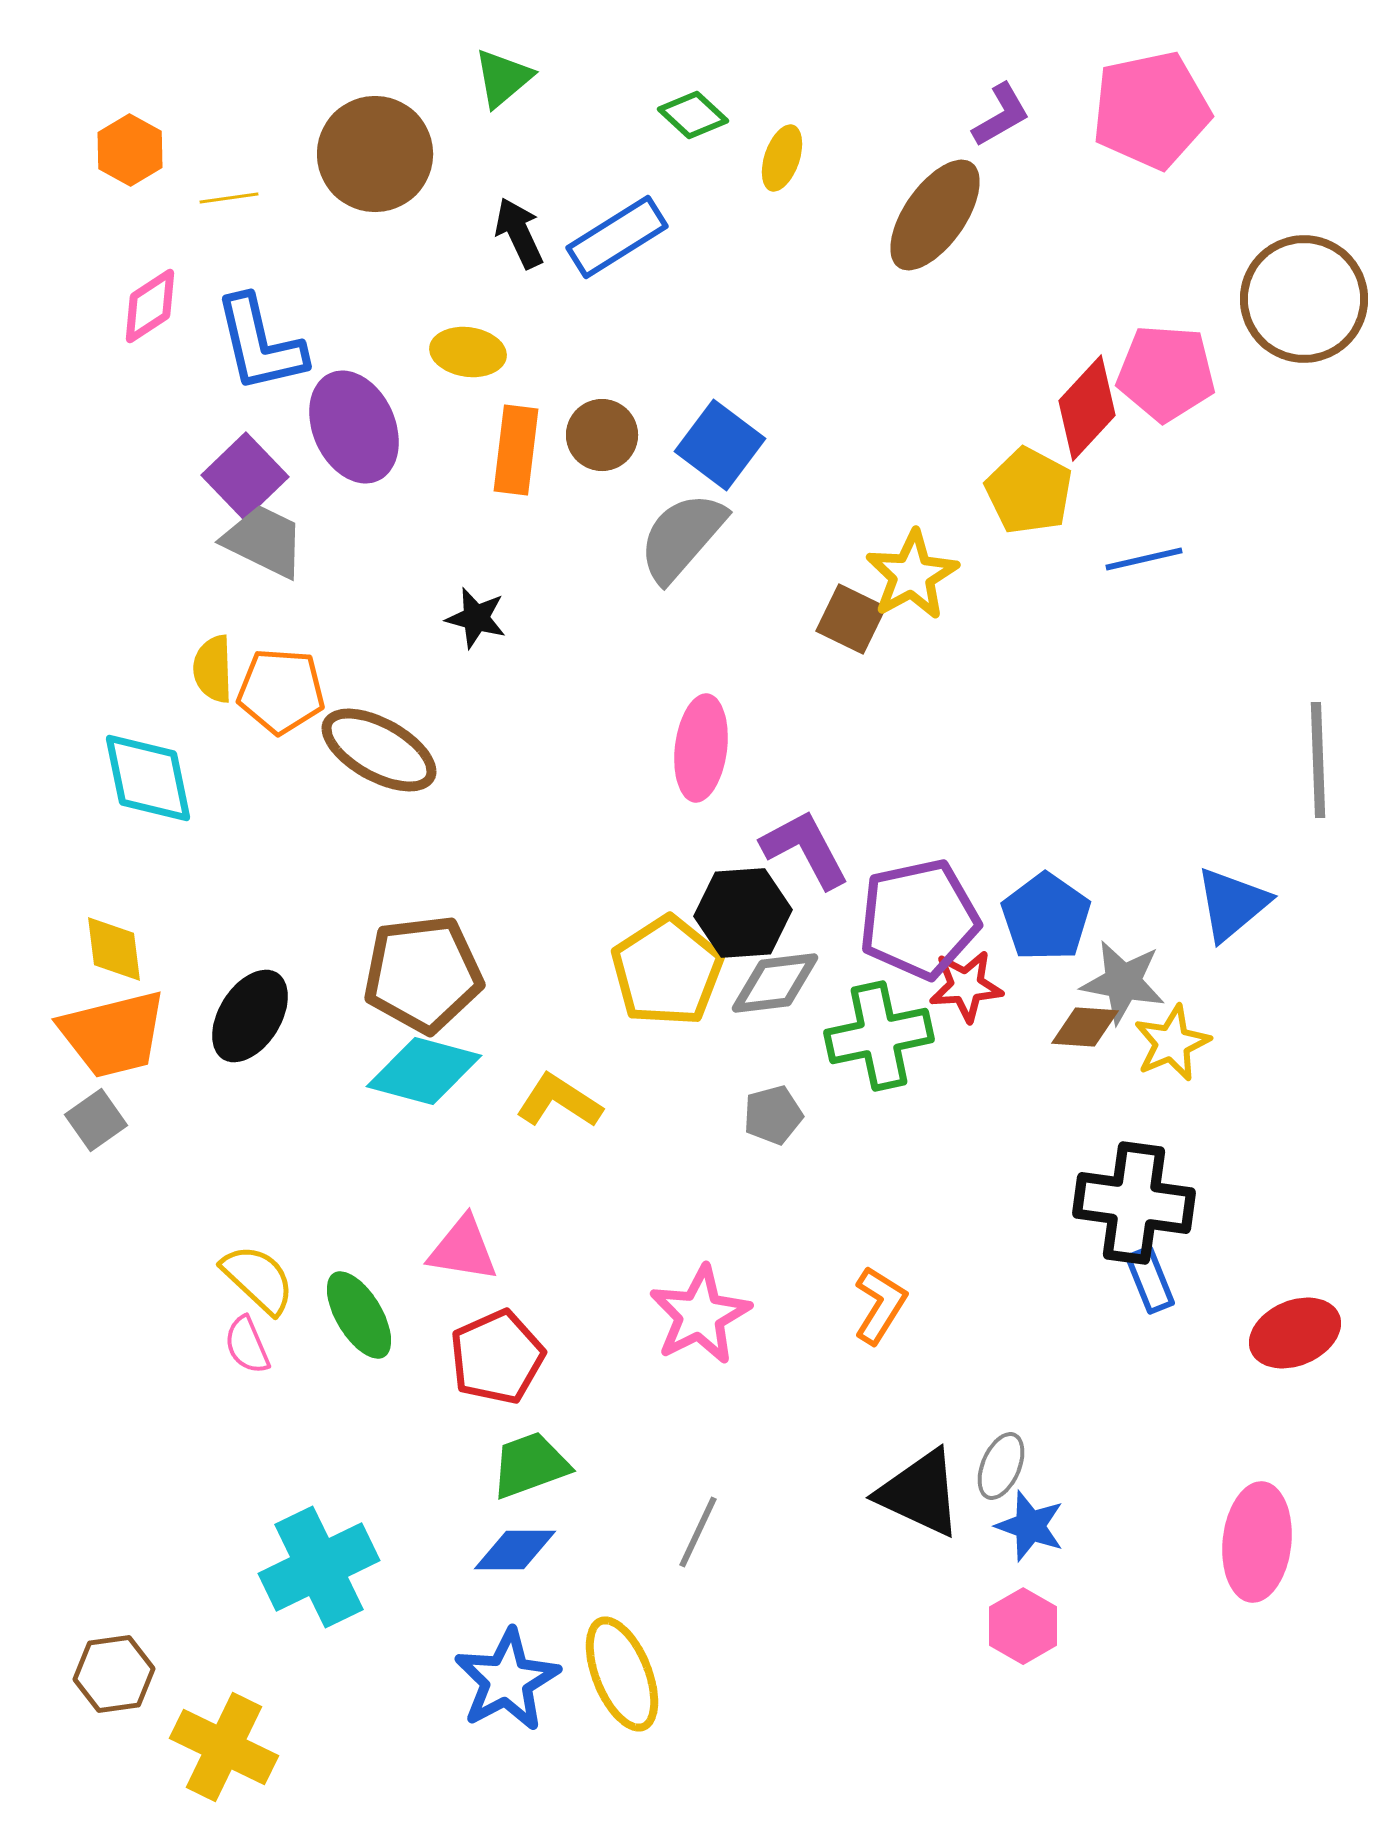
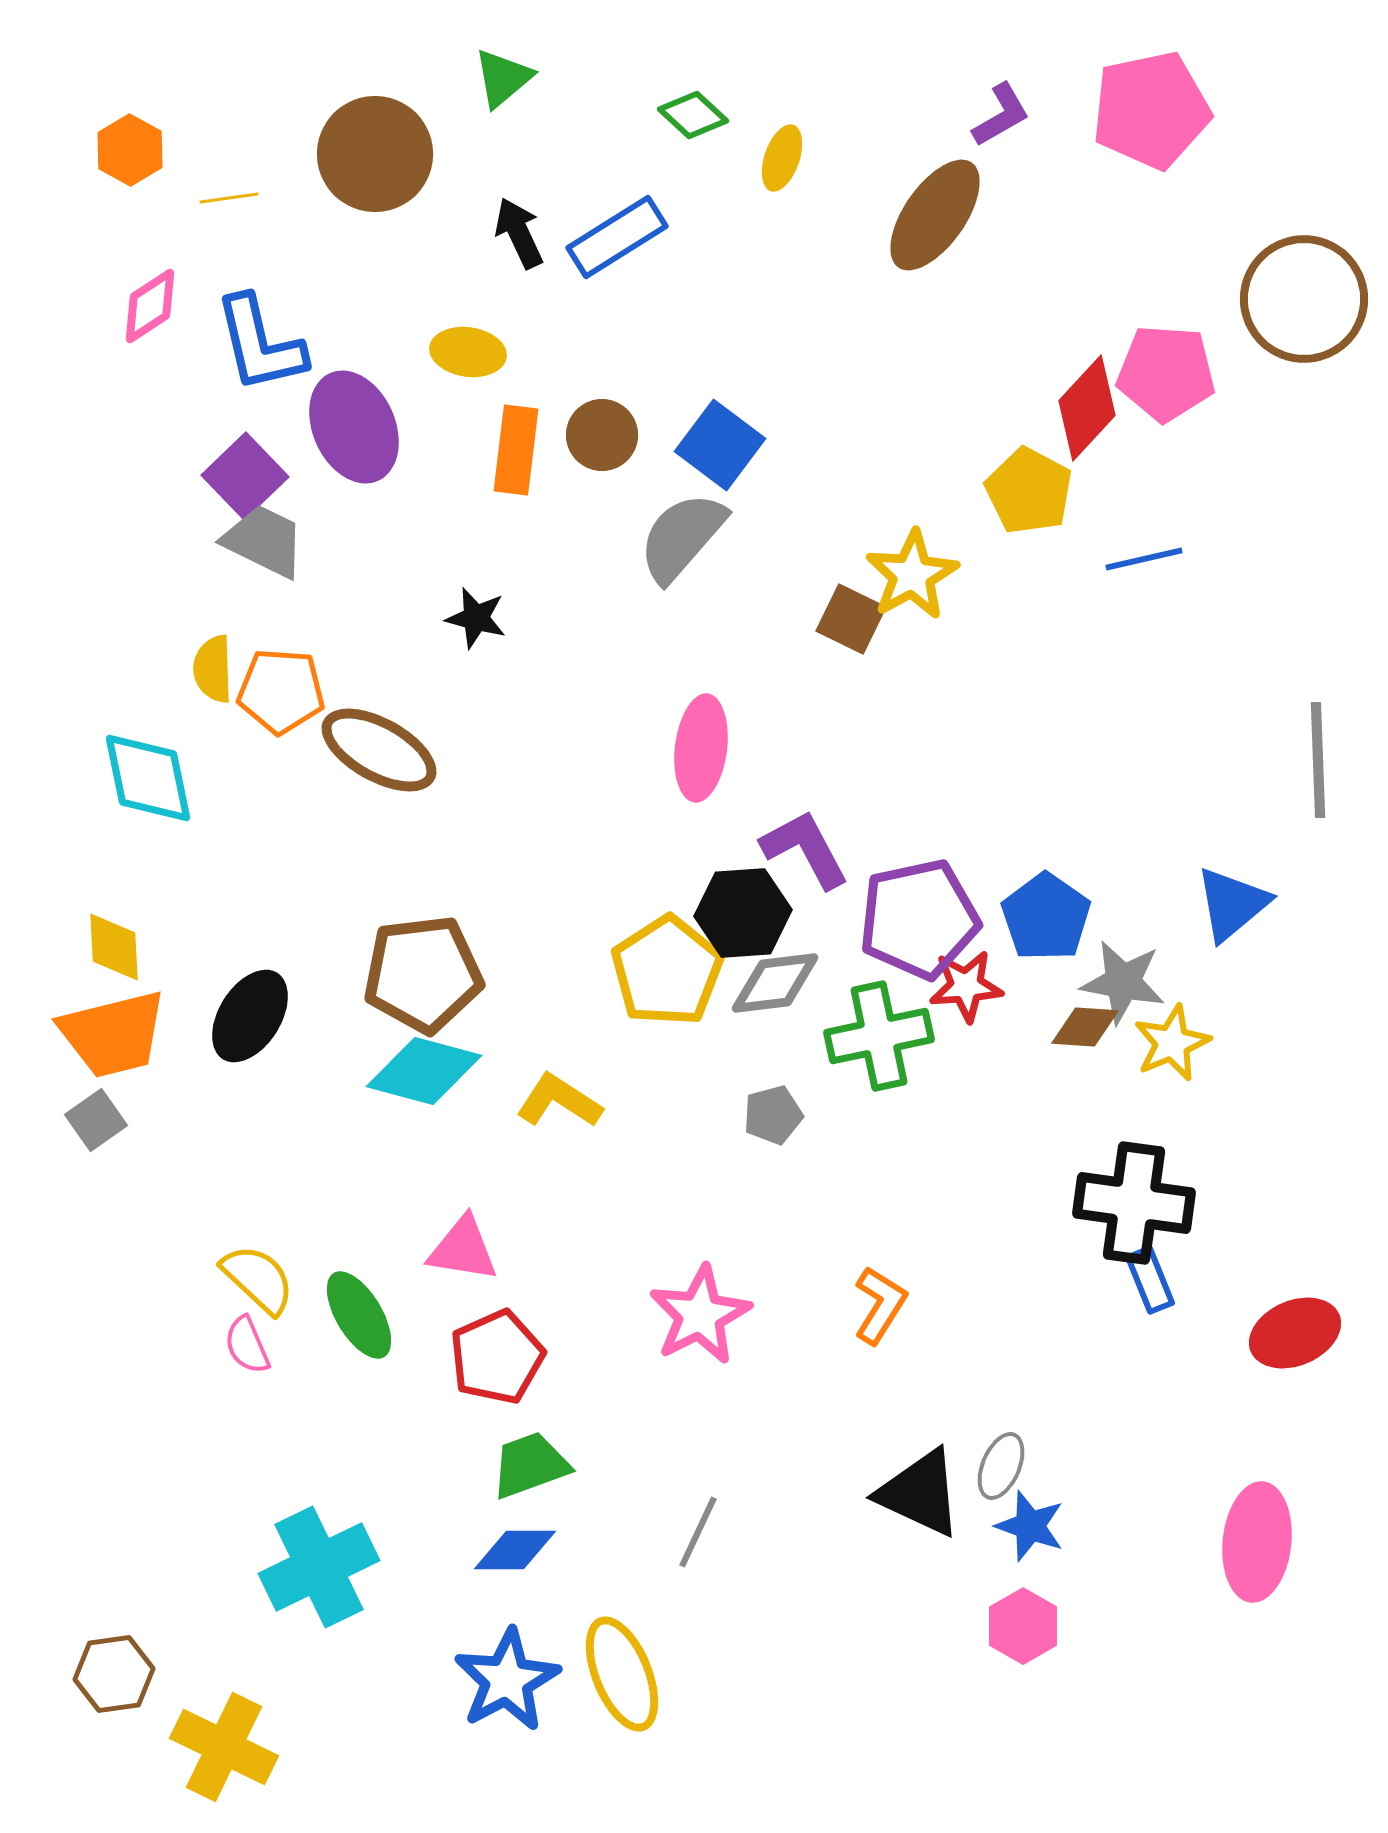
yellow diamond at (114, 949): moved 2 px up; rotated 4 degrees clockwise
